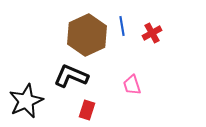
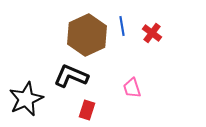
red cross: rotated 24 degrees counterclockwise
pink trapezoid: moved 3 px down
black star: moved 2 px up
